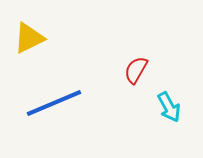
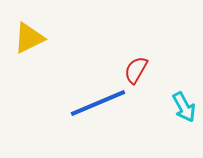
blue line: moved 44 px right
cyan arrow: moved 15 px right
